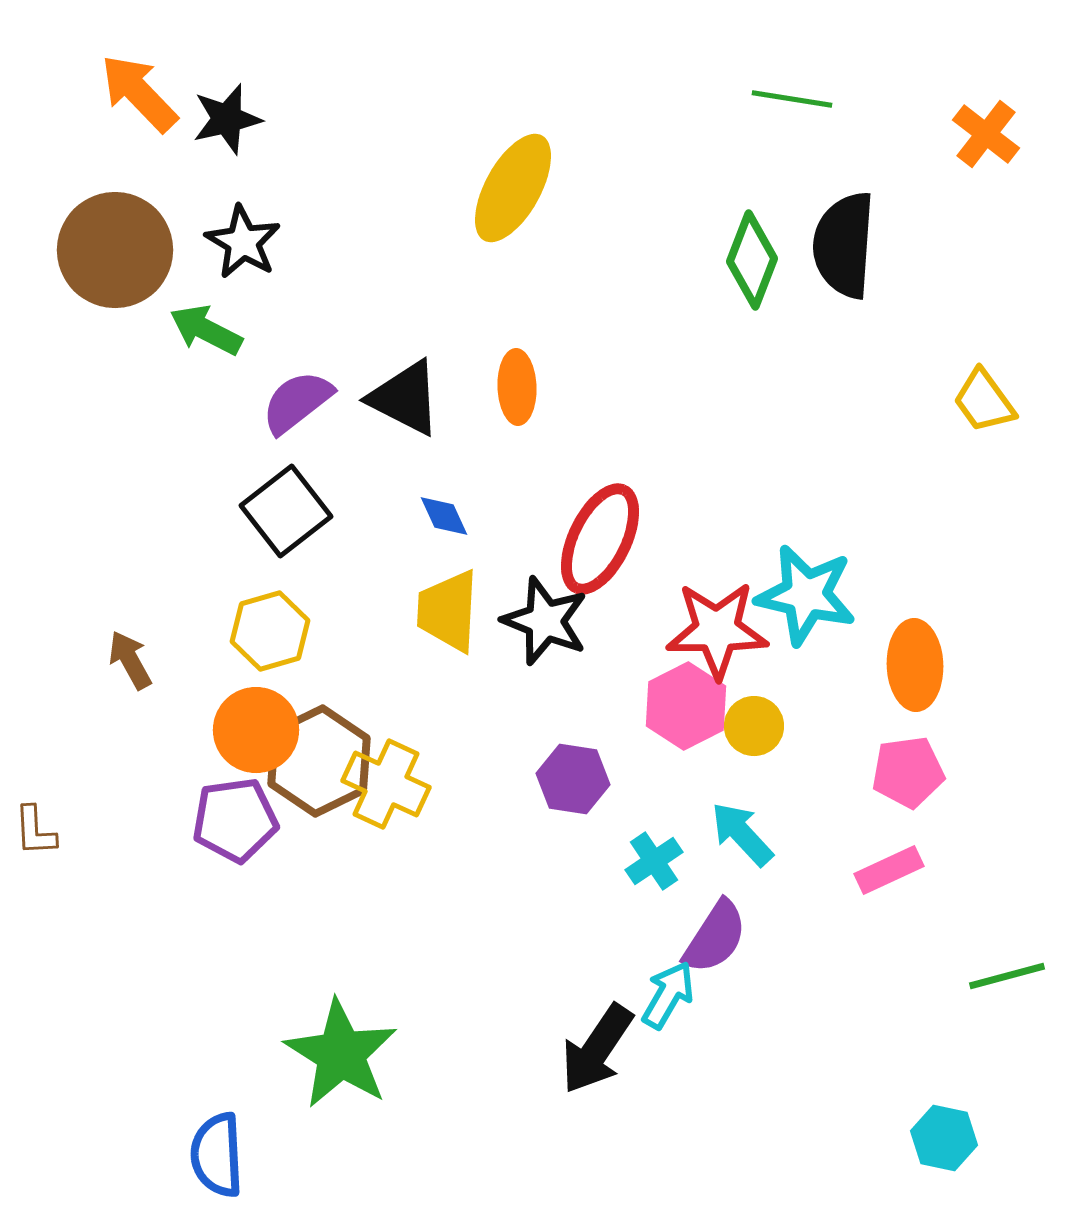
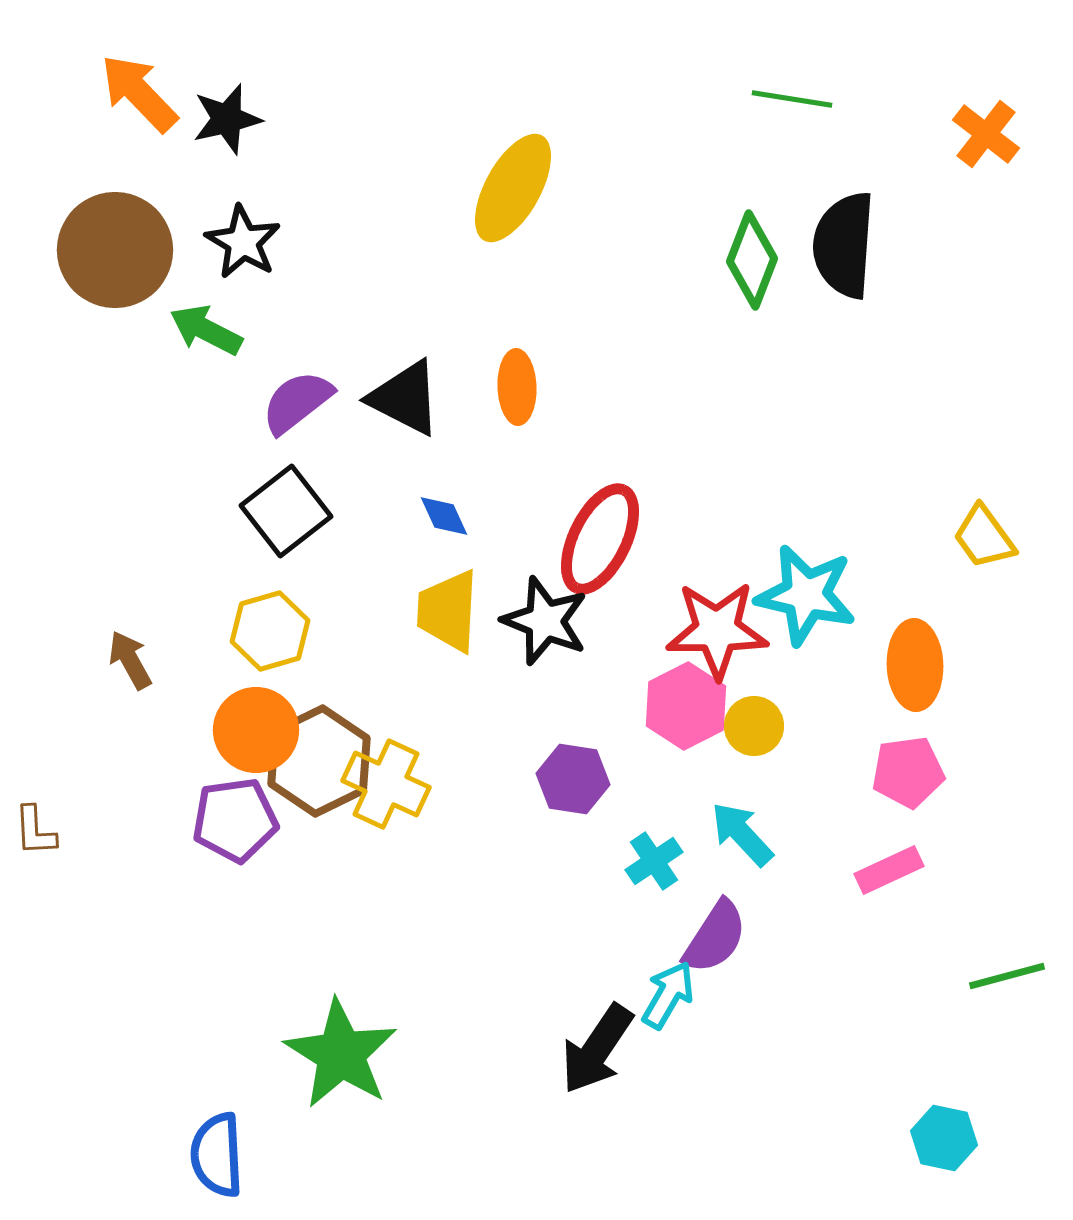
yellow trapezoid at (984, 401): moved 136 px down
